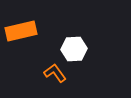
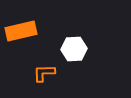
orange L-shape: moved 11 px left; rotated 55 degrees counterclockwise
